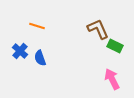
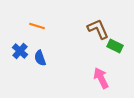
pink arrow: moved 11 px left, 1 px up
